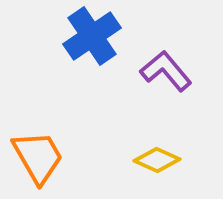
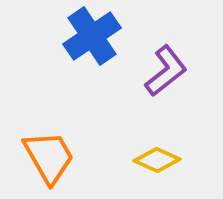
purple L-shape: rotated 92 degrees clockwise
orange trapezoid: moved 11 px right
